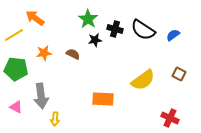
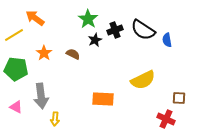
black cross: moved 1 px down; rotated 35 degrees counterclockwise
blue semicircle: moved 6 px left, 5 px down; rotated 64 degrees counterclockwise
black star: rotated 16 degrees counterclockwise
orange star: rotated 28 degrees counterclockwise
brown square: moved 24 px down; rotated 24 degrees counterclockwise
yellow semicircle: rotated 10 degrees clockwise
red cross: moved 4 px left, 1 px down
